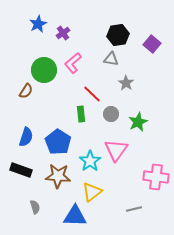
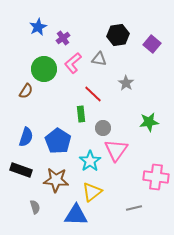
blue star: moved 3 px down
purple cross: moved 5 px down
gray triangle: moved 12 px left
green circle: moved 1 px up
red line: moved 1 px right
gray circle: moved 8 px left, 14 px down
green star: moved 11 px right; rotated 18 degrees clockwise
blue pentagon: moved 1 px up
brown star: moved 2 px left, 4 px down
gray line: moved 1 px up
blue triangle: moved 1 px right, 1 px up
